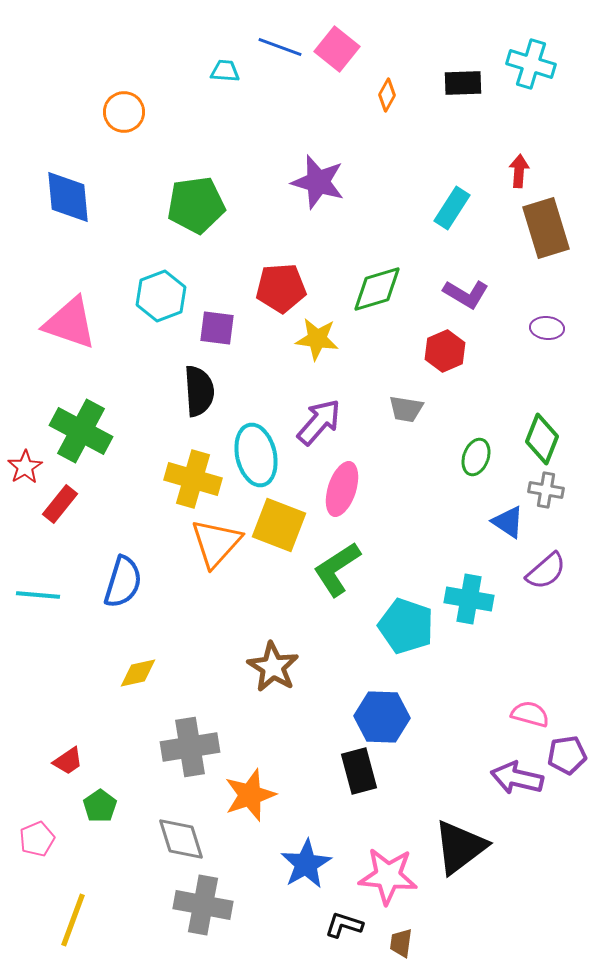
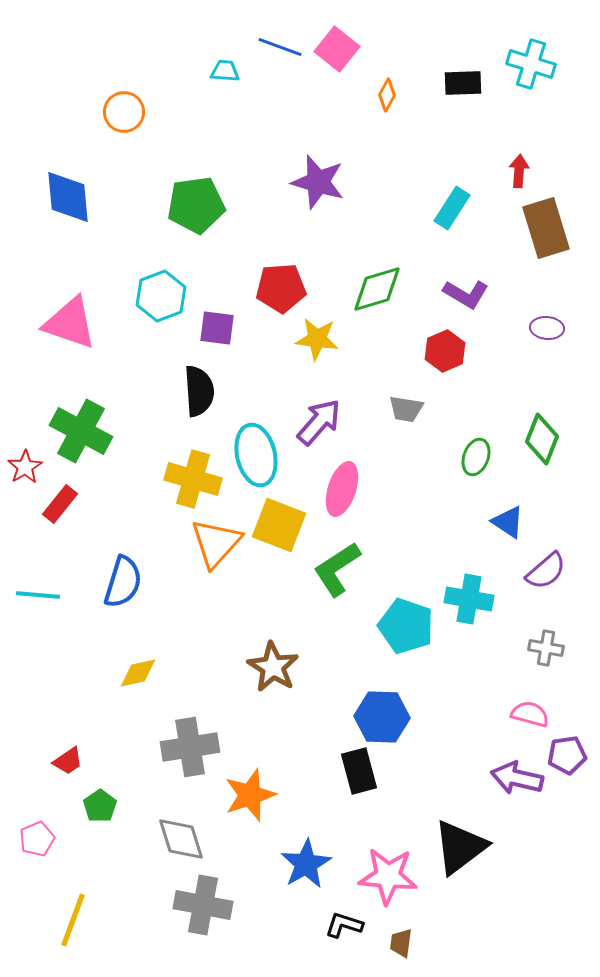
gray cross at (546, 490): moved 158 px down
